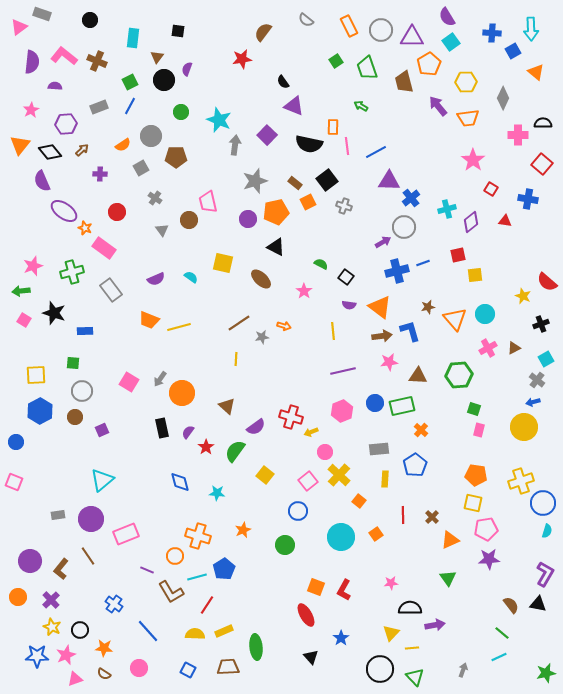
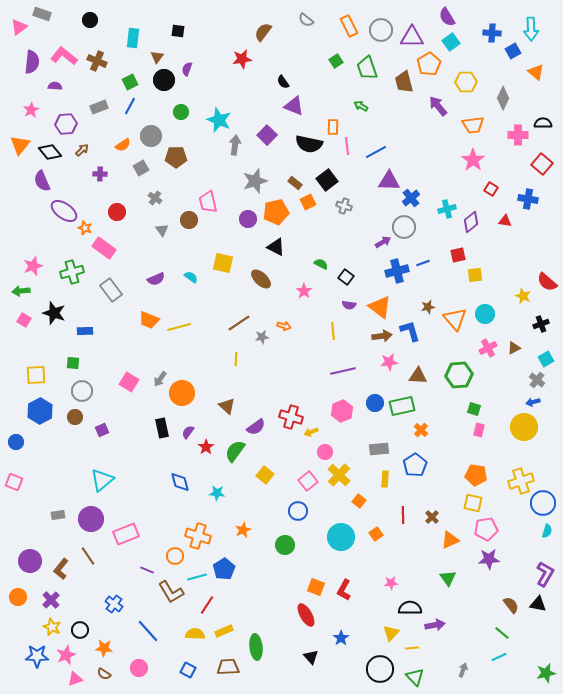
orange trapezoid at (468, 118): moved 5 px right, 7 px down
